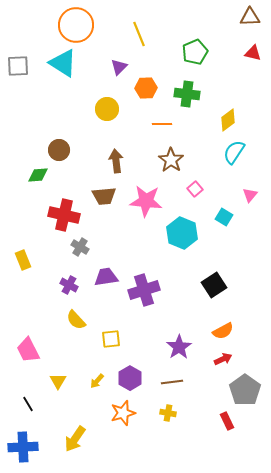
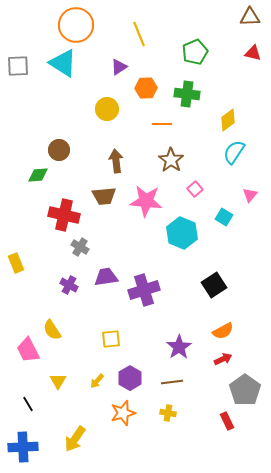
purple triangle at (119, 67): rotated 12 degrees clockwise
yellow rectangle at (23, 260): moved 7 px left, 3 px down
yellow semicircle at (76, 320): moved 24 px left, 10 px down; rotated 10 degrees clockwise
